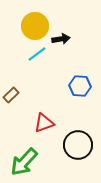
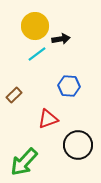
blue hexagon: moved 11 px left
brown rectangle: moved 3 px right
red triangle: moved 4 px right, 4 px up
